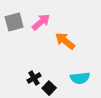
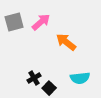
orange arrow: moved 1 px right, 1 px down
